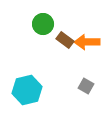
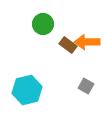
brown rectangle: moved 3 px right, 5 px down
